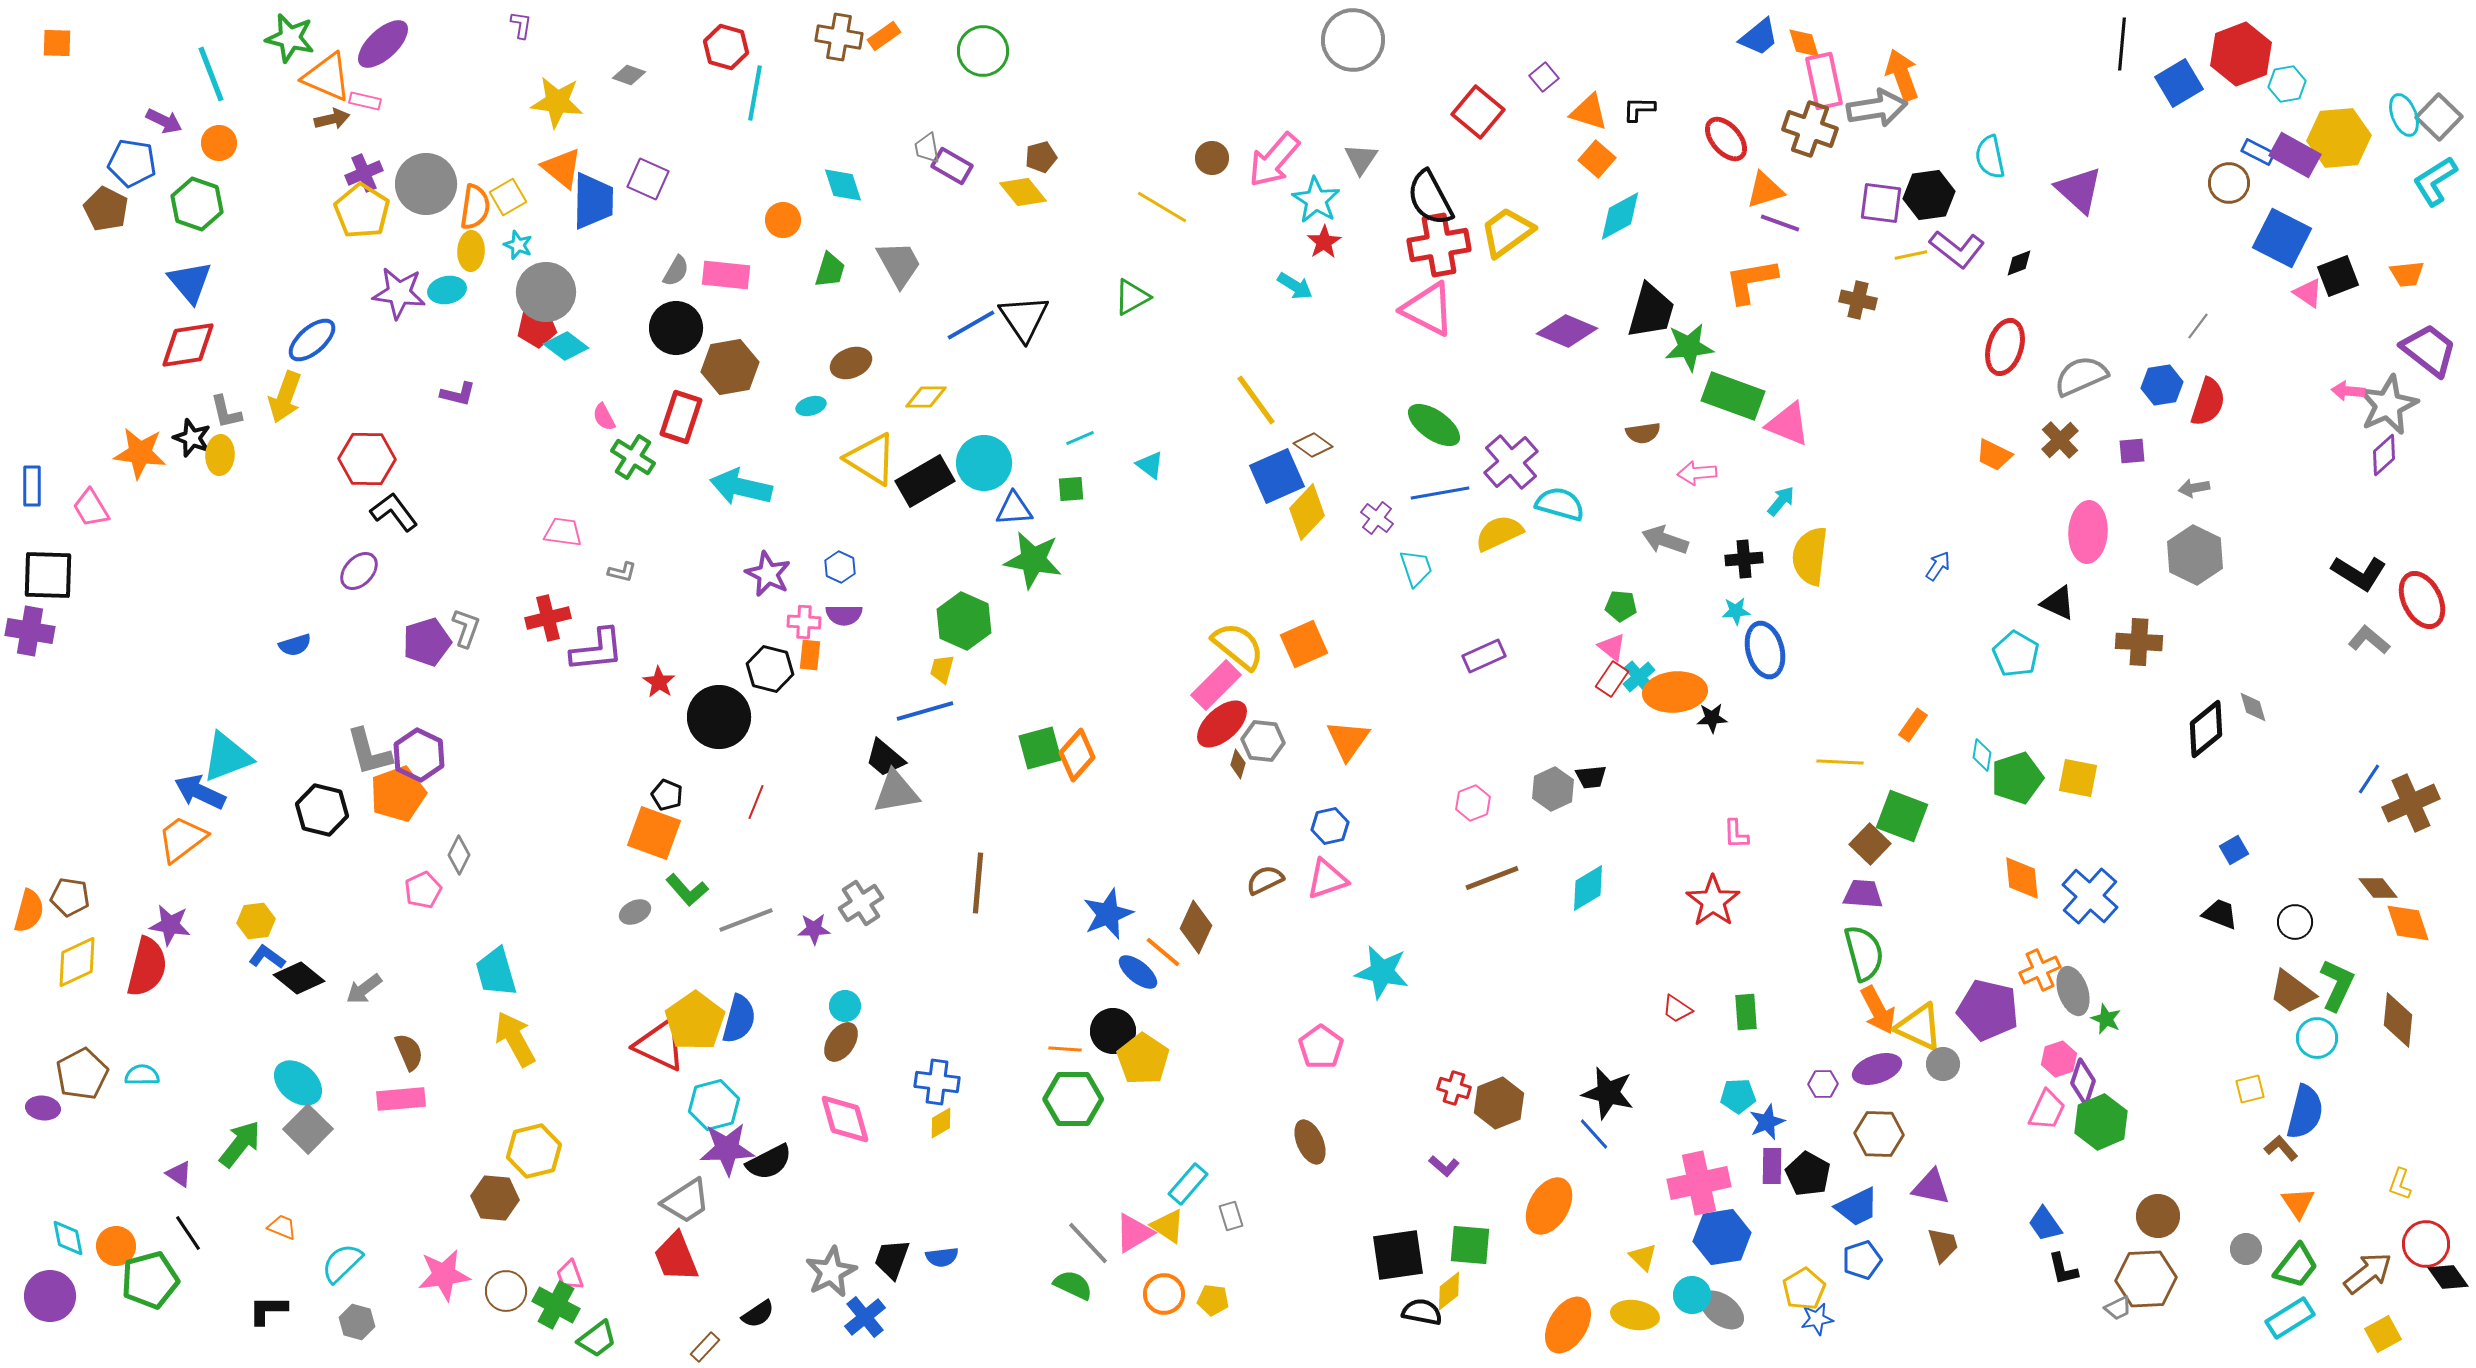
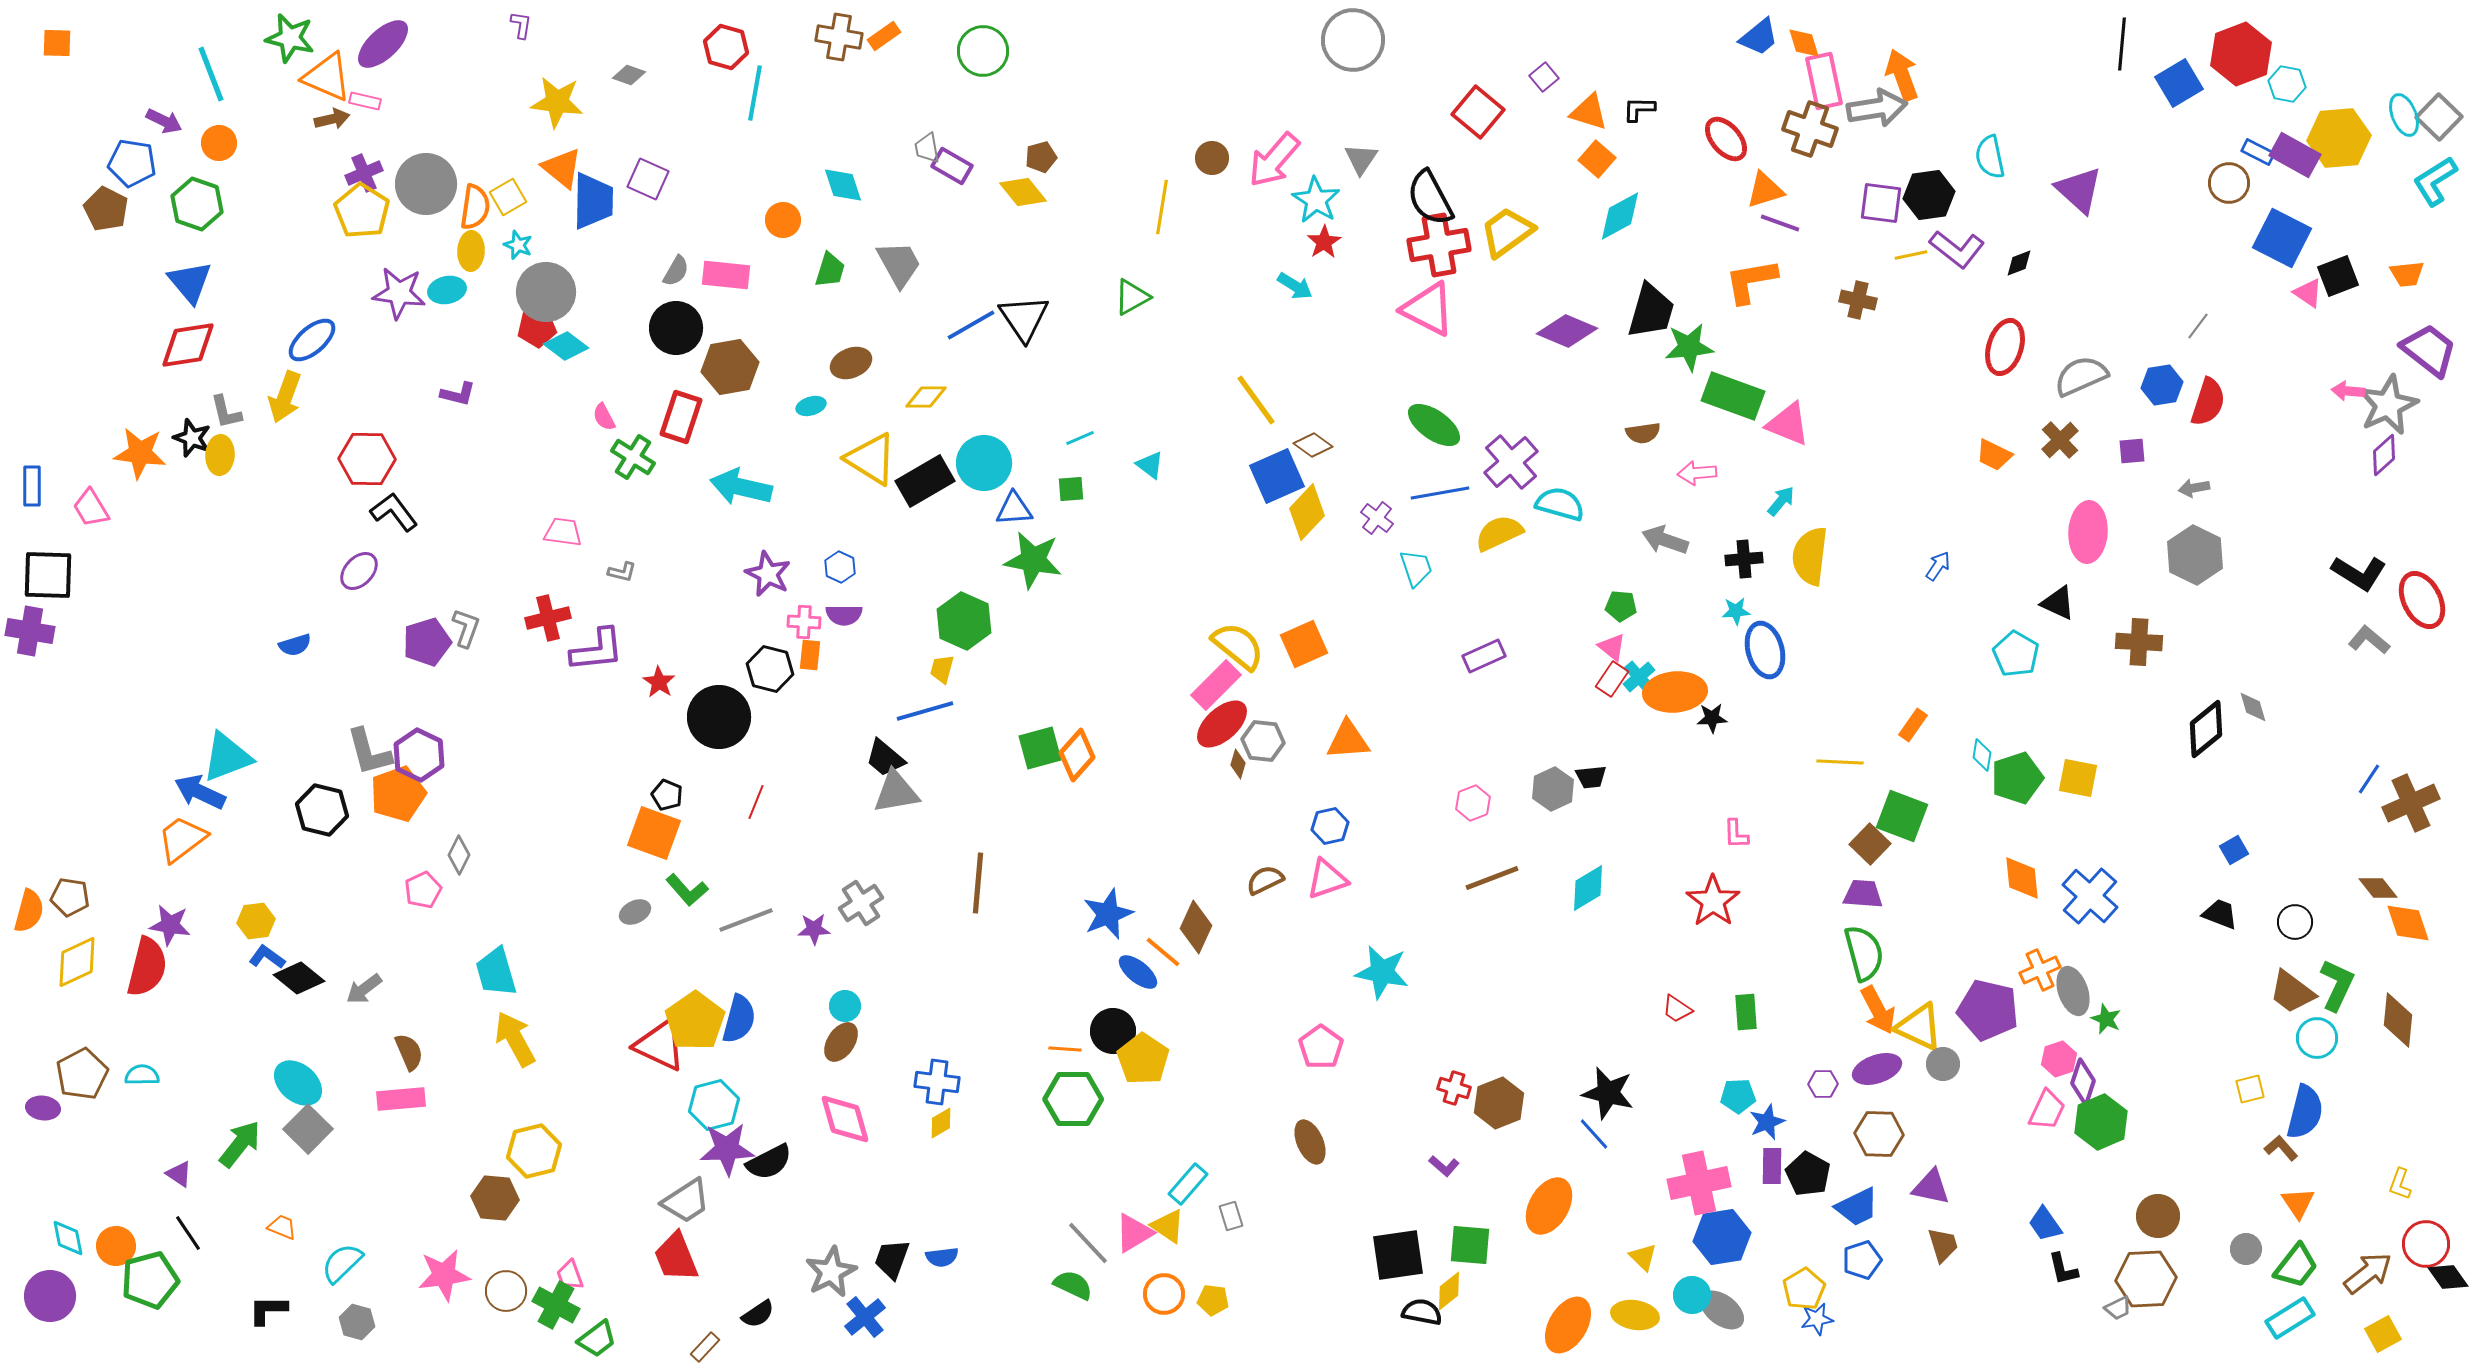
cyan hexagon at (2287, 84): rotated 21 degrees clockwise
yellow line at (1162, 207): rotated 68 degrees clockwise
orange triangle at (1348, 740): rotated 51 degrees clockwise
